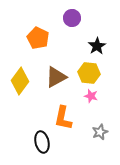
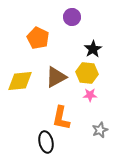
purple circle: moved 1 px up
black star: moved 4 px left, 3 px down
yellow hexagon: moved 2 px left
yellow diamond: rotated 48 degrees clockwise
pink star: moved 1 px left, 1 px up; rotated 16 degrees counterclockwise
orange L-shape: moved 2 px left
gray star: moved 2 px up
black ellipse: moved 4 px right
